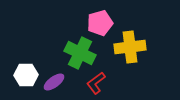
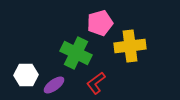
yellow cross: moved 1 px up
green cross: moved 4 px left
purple ellipse: moved 3 px down
